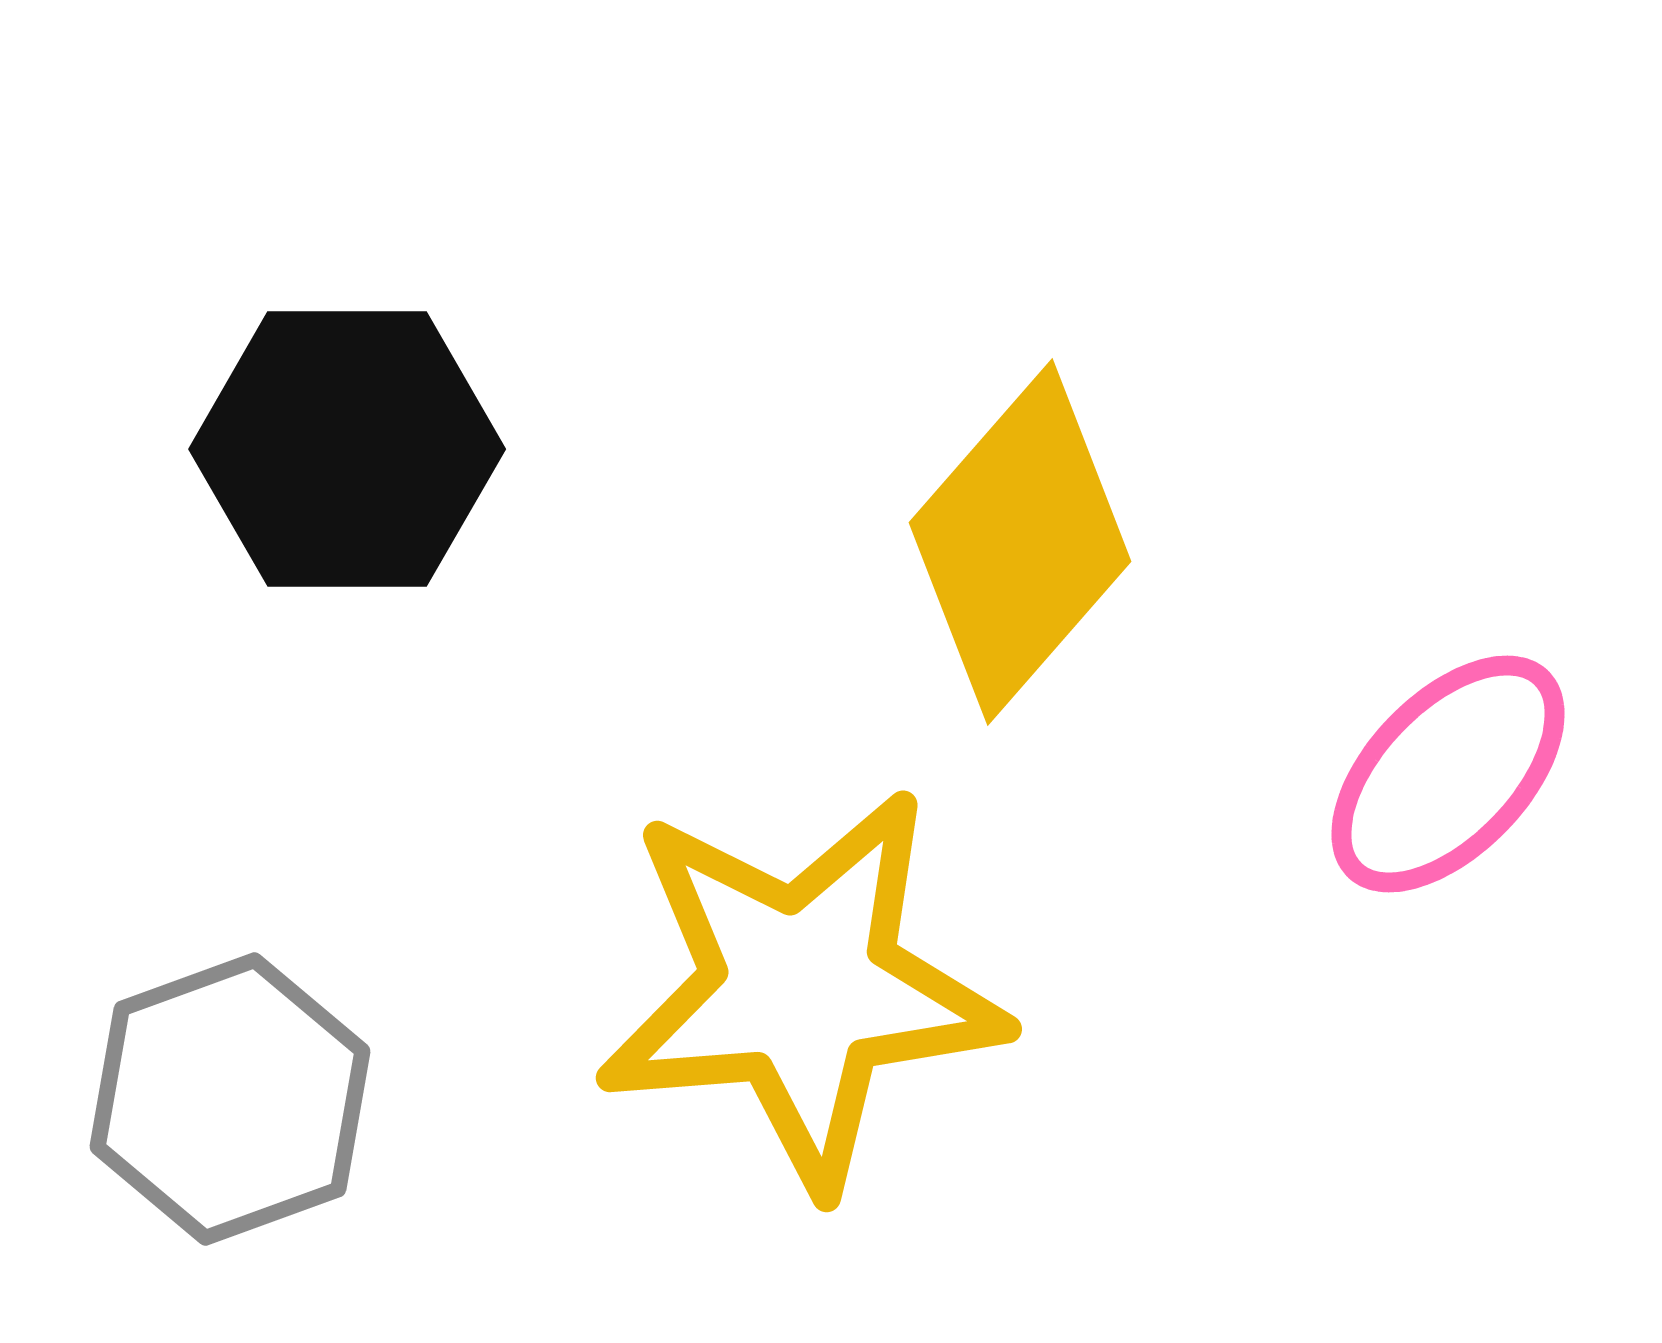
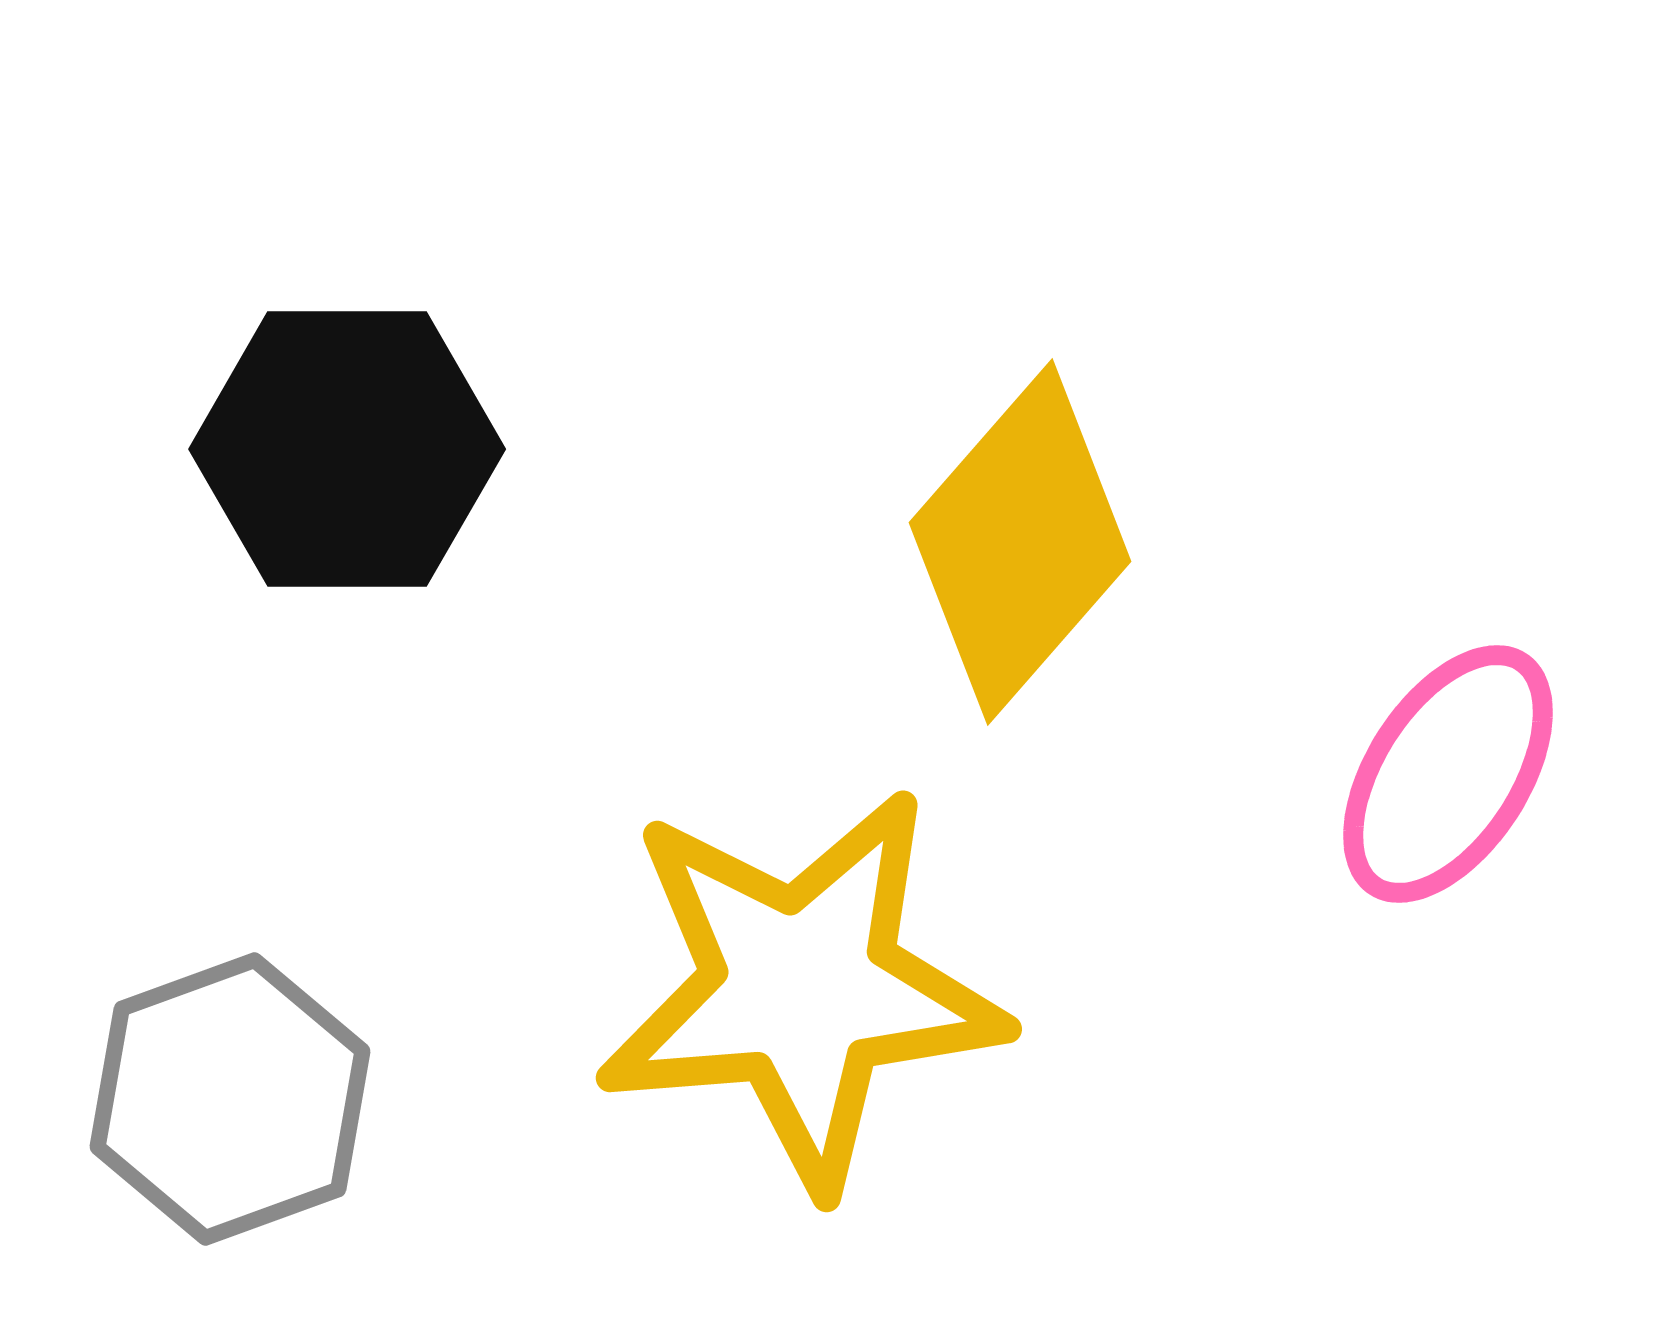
pink ellipse: rotated 11 degrees counterclockwise
